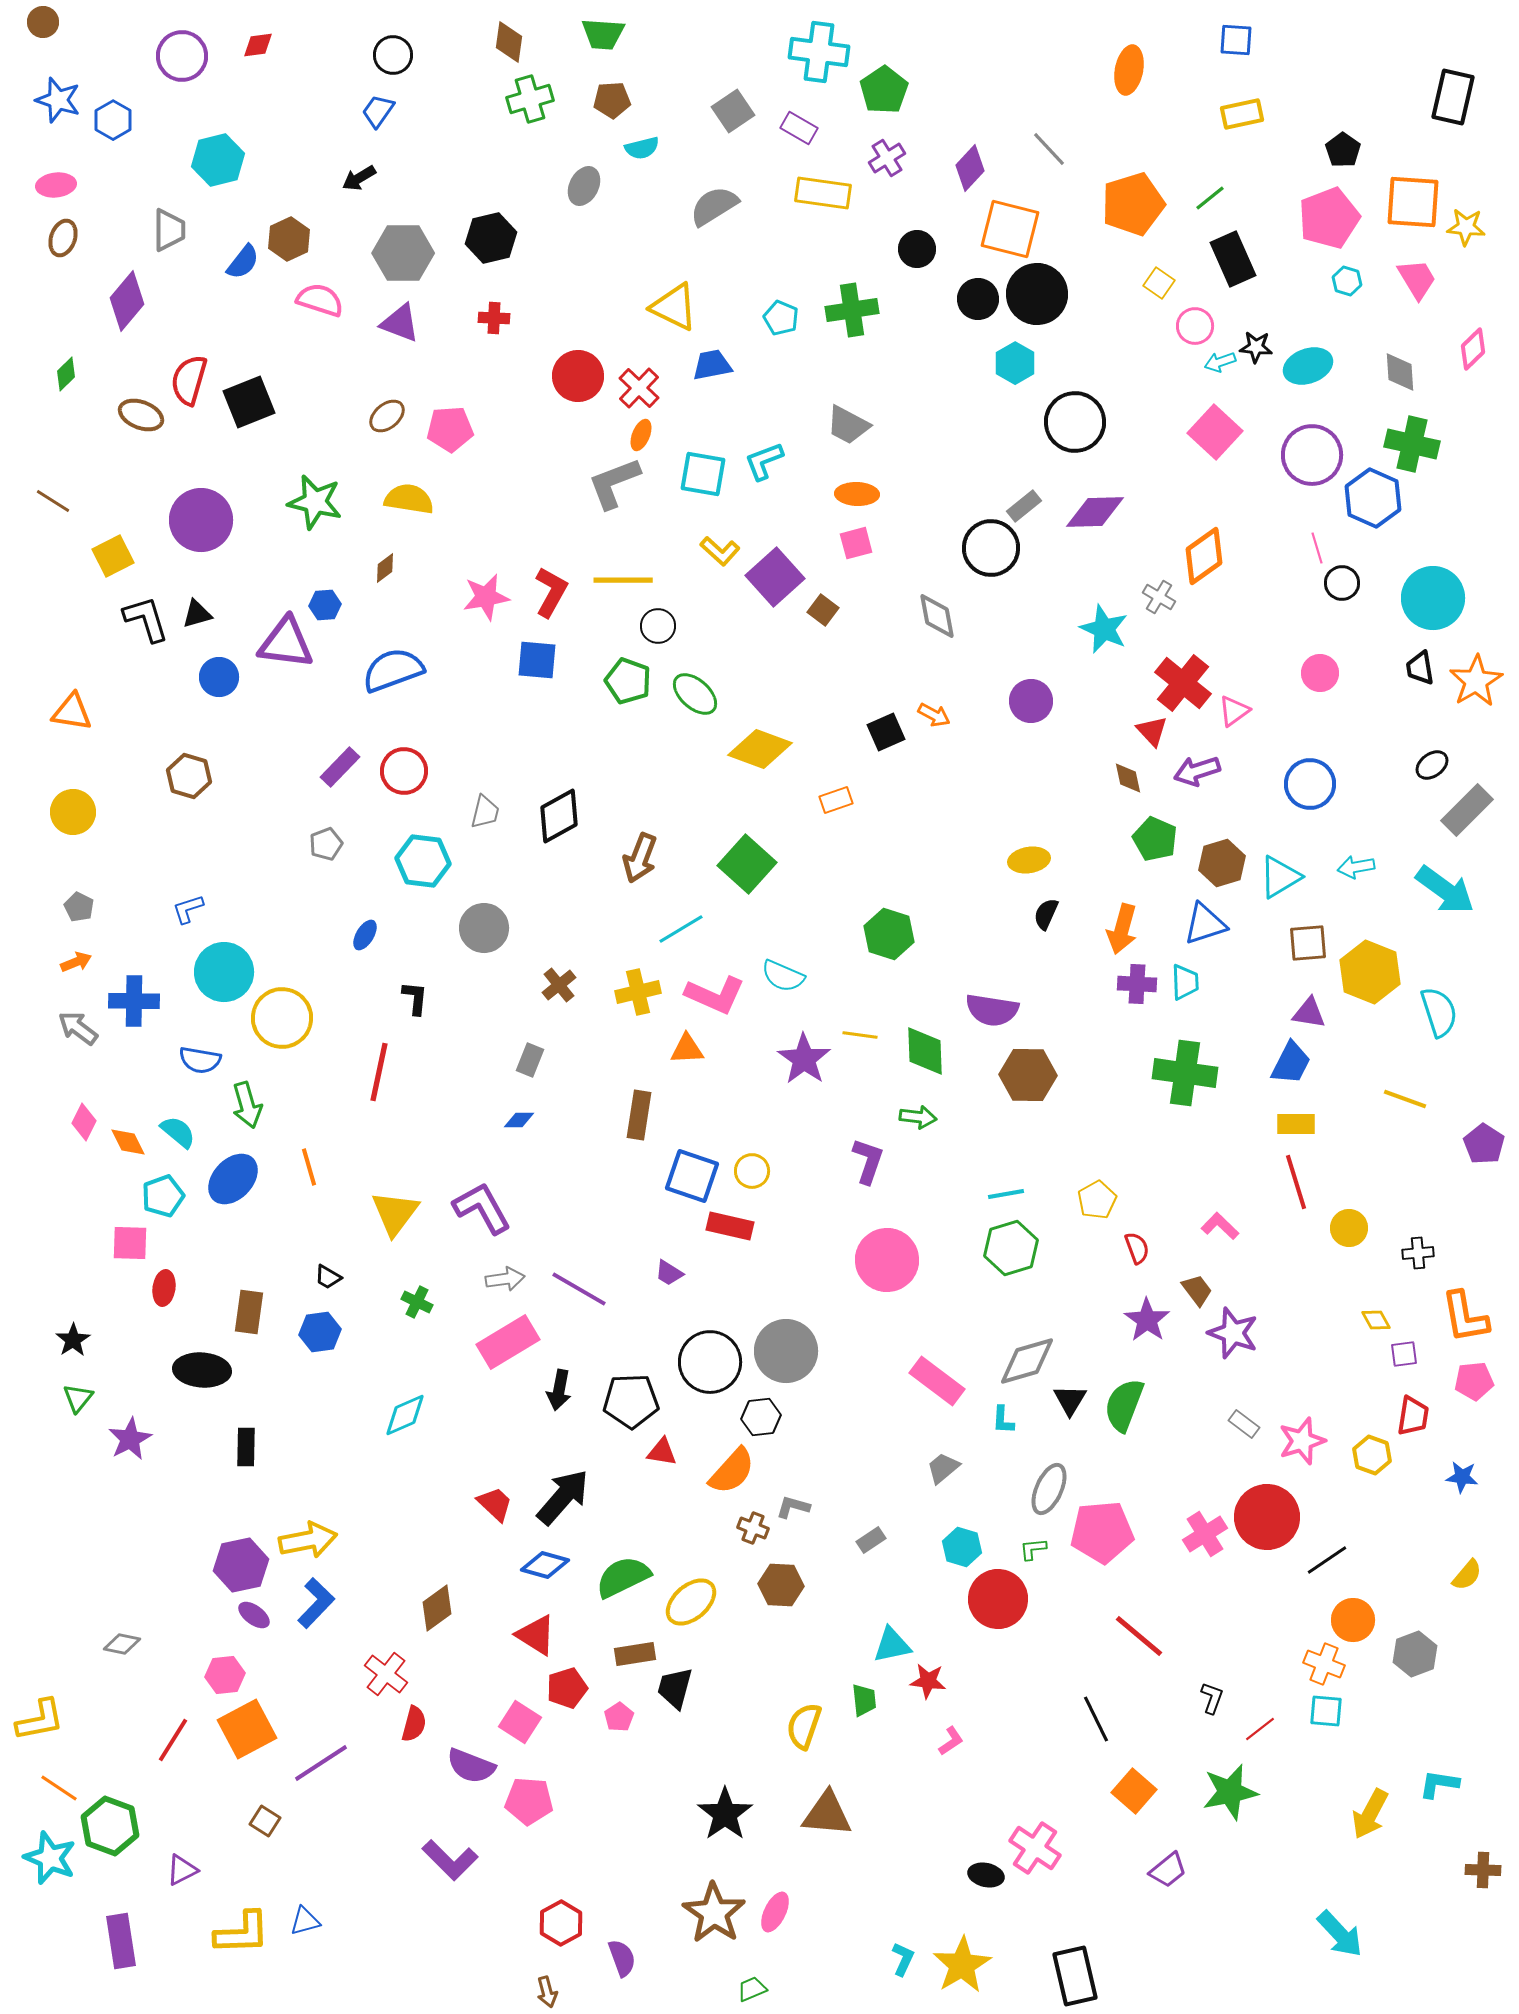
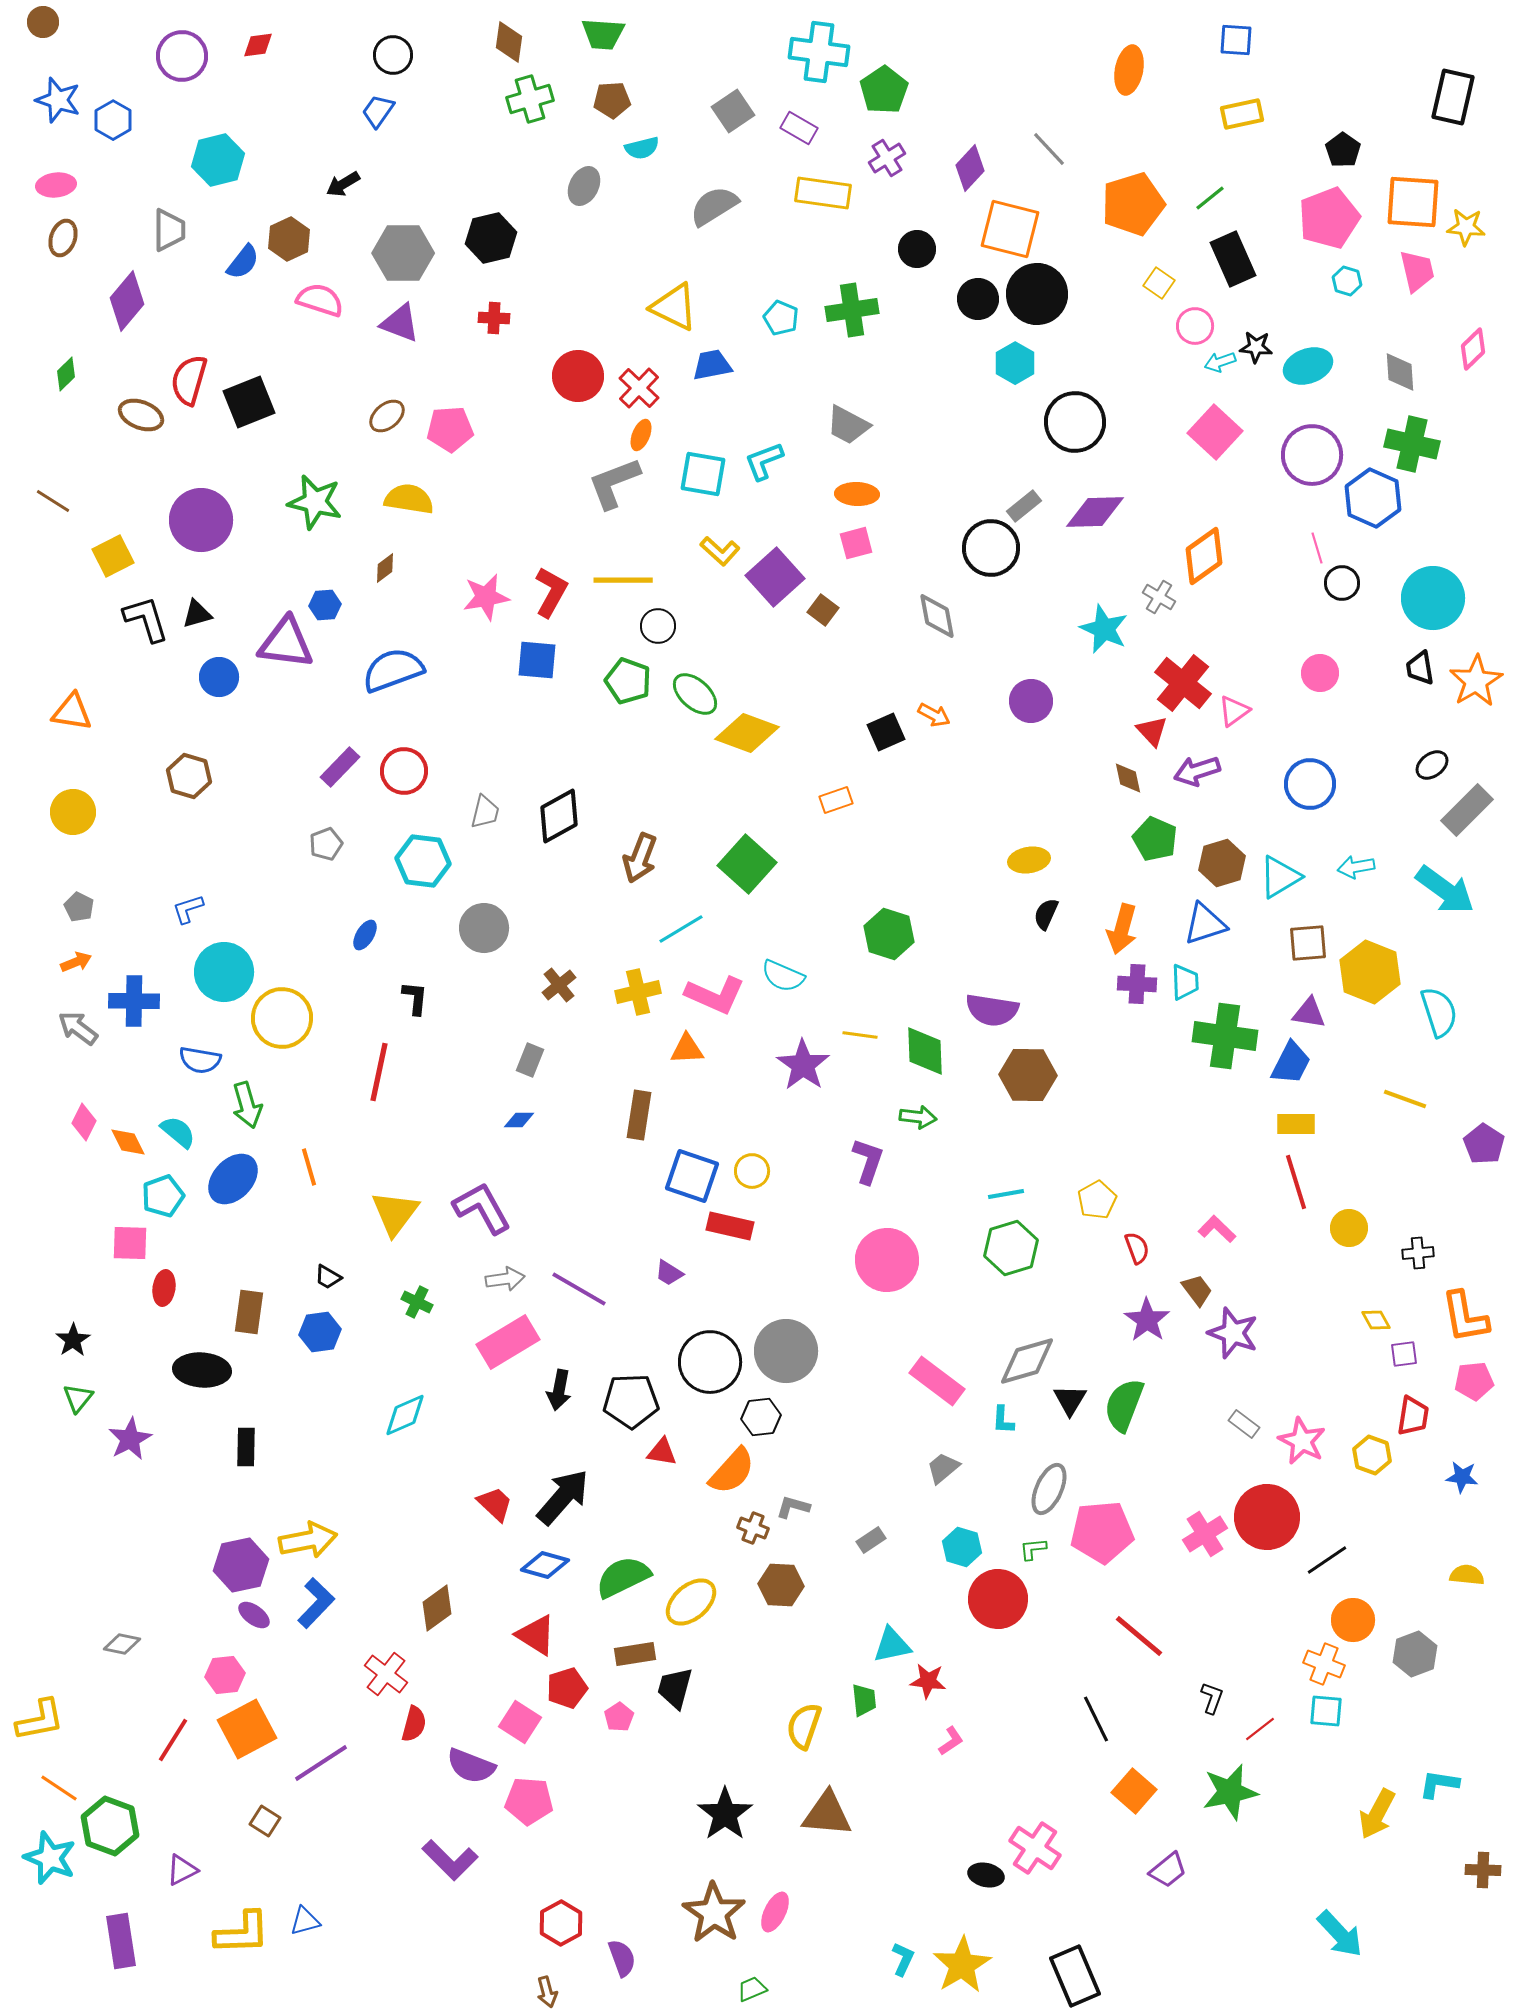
black arrow at (359, 178): moved 16 px left, 6 px down
pink trapezoid at (1417, 279): moved 8 px up; rotated 18 degrees clockwise
yellow diamond at (760, 749): moved 13 px left, 16 px up
purple star at (804, 1059): moved 1 px left, 6 px down
green cross at (1185, 1073): moved 40 px right, 37 px up
pink L-shape at (1220, 1226): moved 3 px left, 3 px down
pink star at (1302, 1441): rotated 27 degrees counterclockwise
yellow semicircle at (1467, 1575): rotated 124 degrees counterclockwise
yellow arrow at (1370, 1814): moved 7 px right
black rectangle at (1075, 1976): rotated 10 degrees counterclockwise
